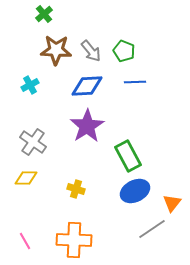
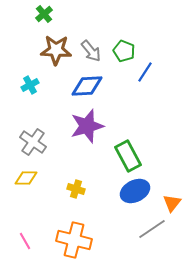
blue line: moved 10 px right, 10 px up; rotated 55 degrees counterclockwise
purple star: rotated 16 degrees clockwise
orange cross: rotated 12 degrees clockwise
